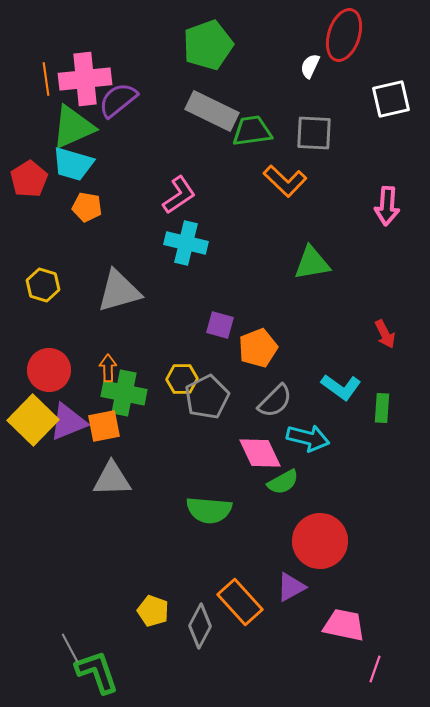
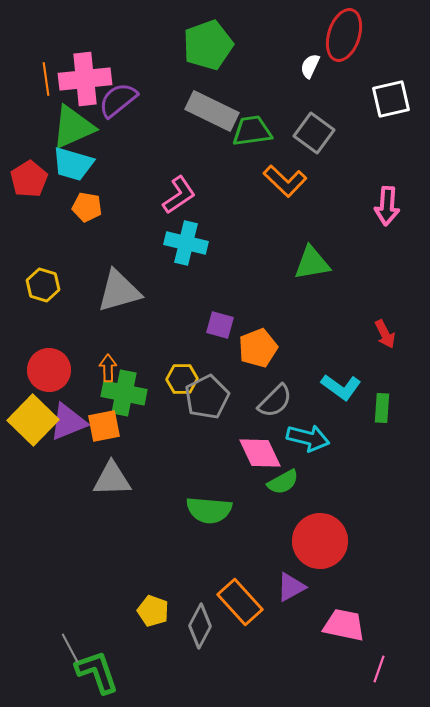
gray square at (314, 133): rotated 33 degrees clockwise
pink line at (375, 669): moved 4 px right
